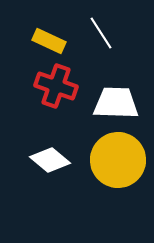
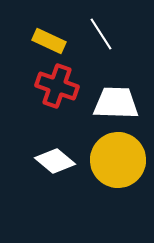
white line: moved 1 px down
red cross: moved 1 px right
white diamond: moved 5 px right, 1 px down
